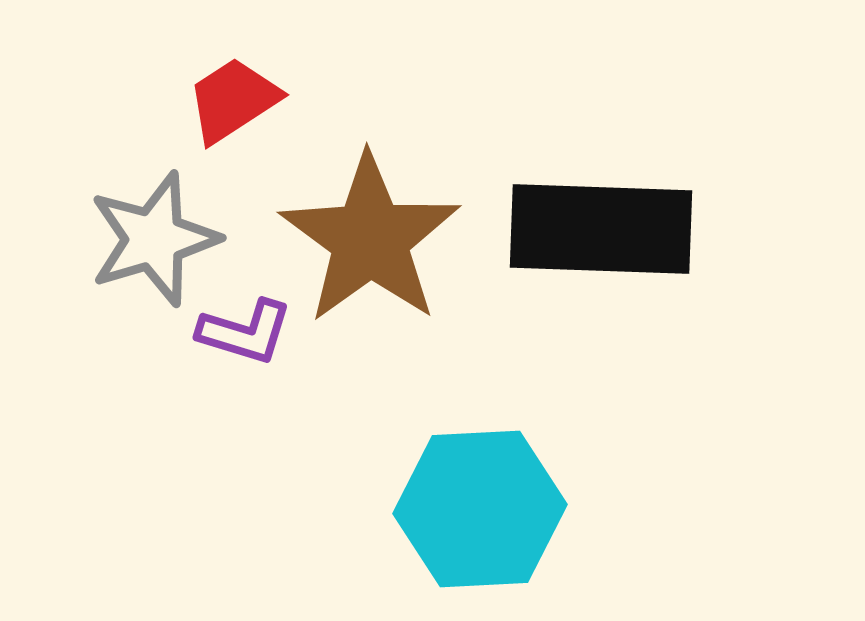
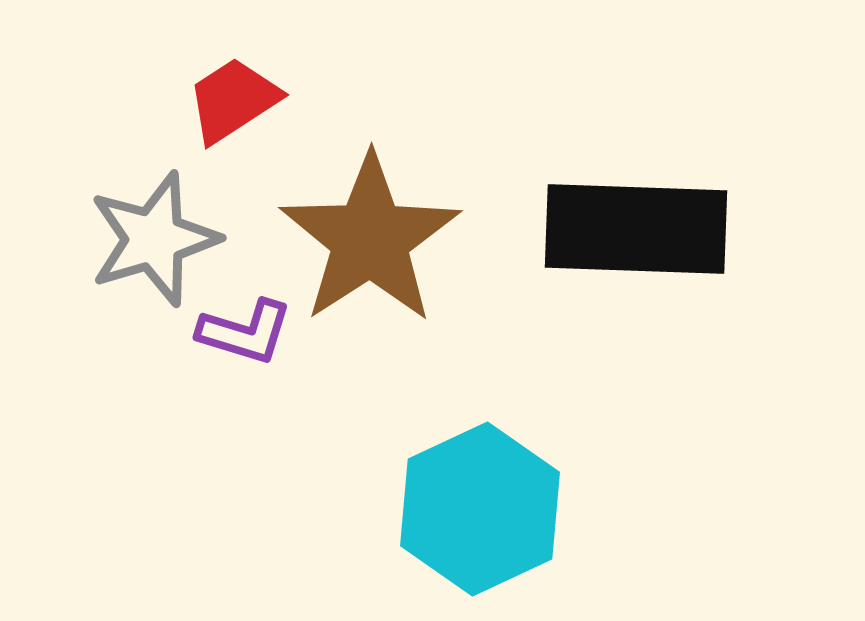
black rectangle: moved 35 px right
brown star: rotated 3 degrees clockwise
cyan hexagon: rotated 22 degrees counterclockwise
